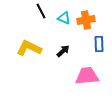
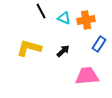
blue rectangle: rotated 35 degrees clockwise
yellow L-shape: rotated 10 degrees counterclockwise
